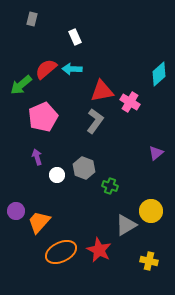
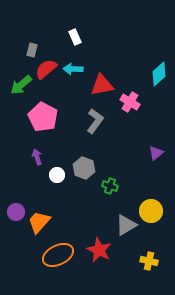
gray rectangle: moved 31 px down
cyan arrow: moved 1 px right
red triangle: moved 6 px up
pink pentagon: rotated 20 degrees counterclockwise
purple circle: moved 1 px down
orange ellipse: moved 3 px left, 3 px down
